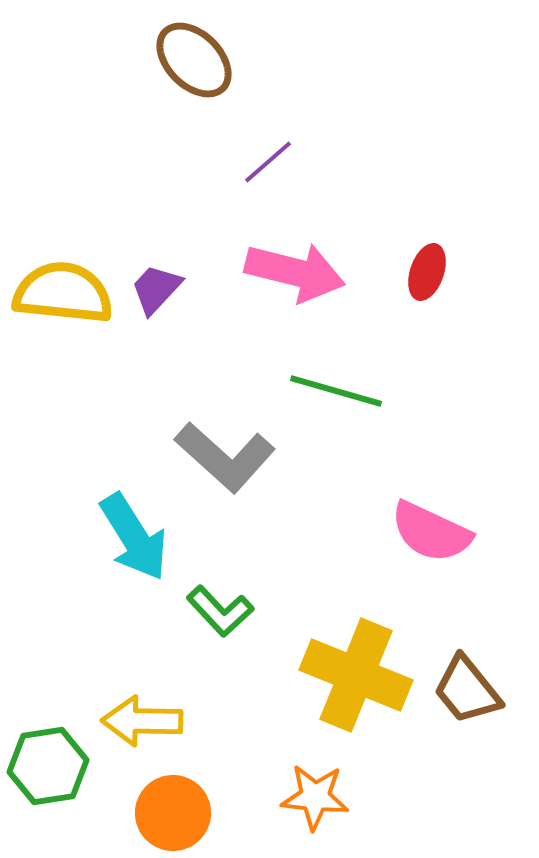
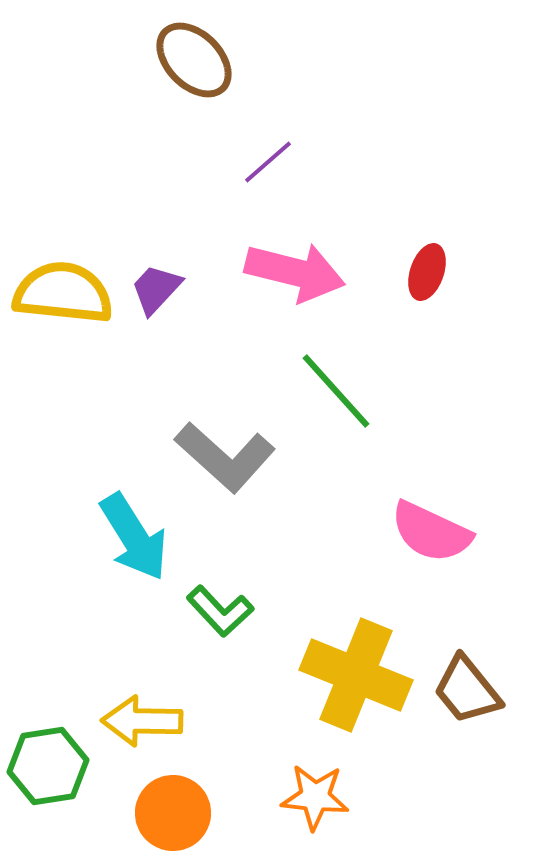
green line: rotated 32 degrees clockwise
